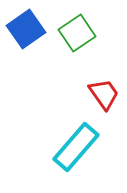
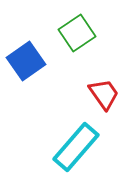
blue square: moved 32 px down
